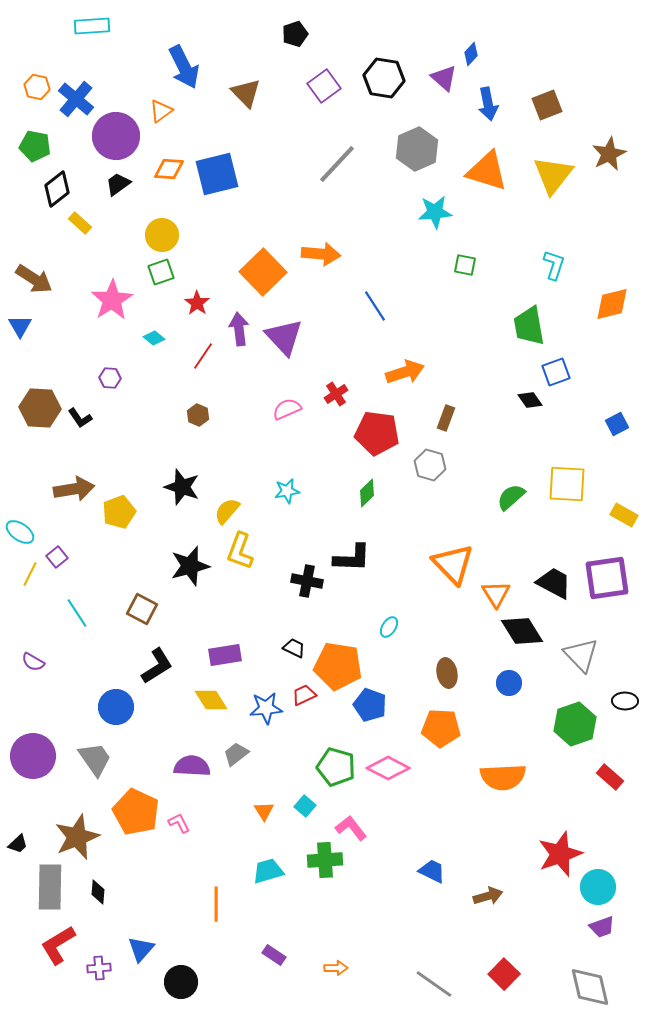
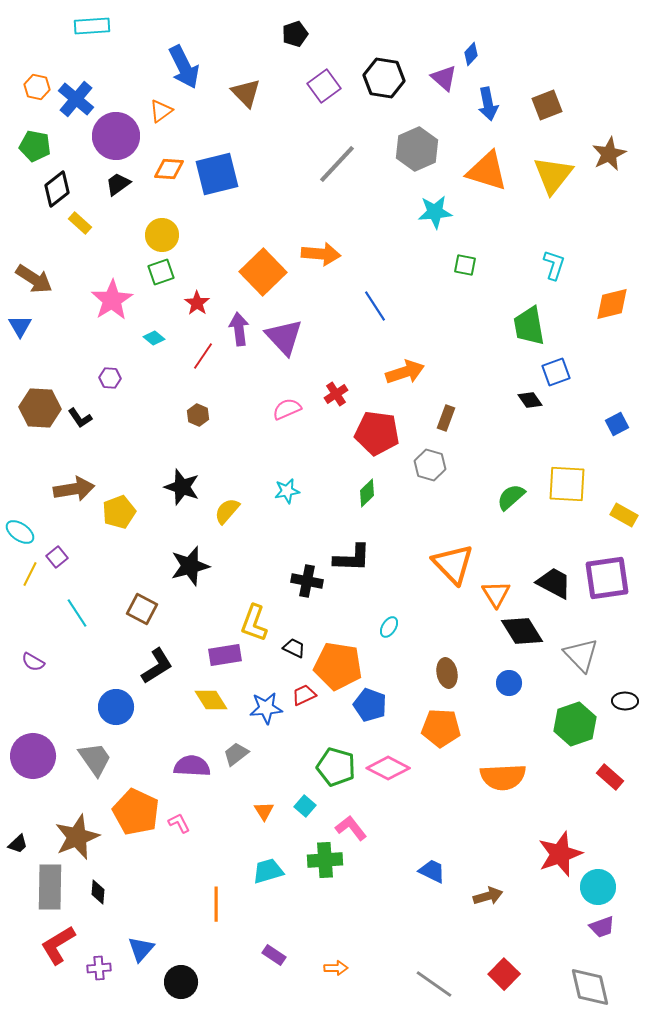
yellow L-shape at (240, 551): moved 14 px right, 72 px down
